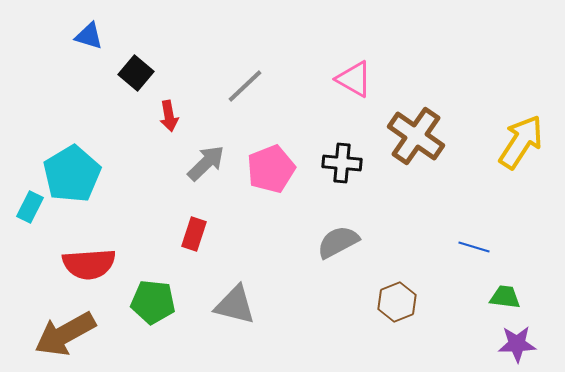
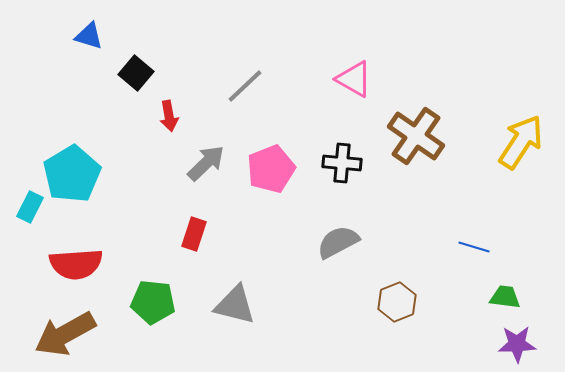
red semicircle: moved 13 px left
